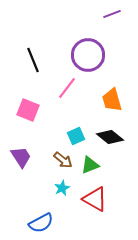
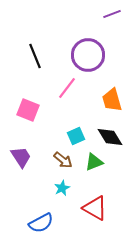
black line: moved 2 px right, 4 px up
black diamond: rotated 20 degrees clockwise
green triangle: moved 4 px right, 3 px up
red triangle: moved 9 px down
